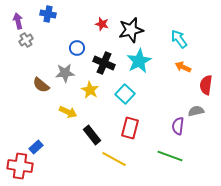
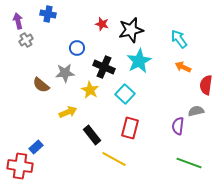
black cross: moved 4 px down
yellow arrow: rotated 48 degrees counterclockwise
green line: moved 19 px right, 7 px down
